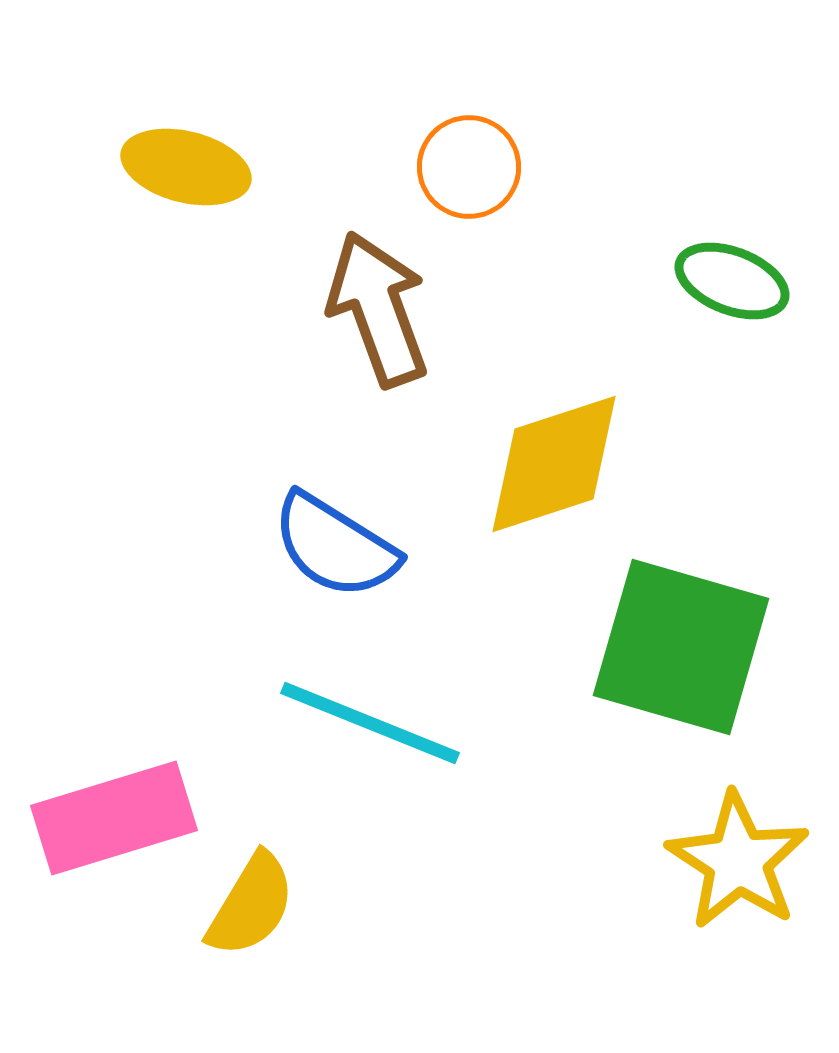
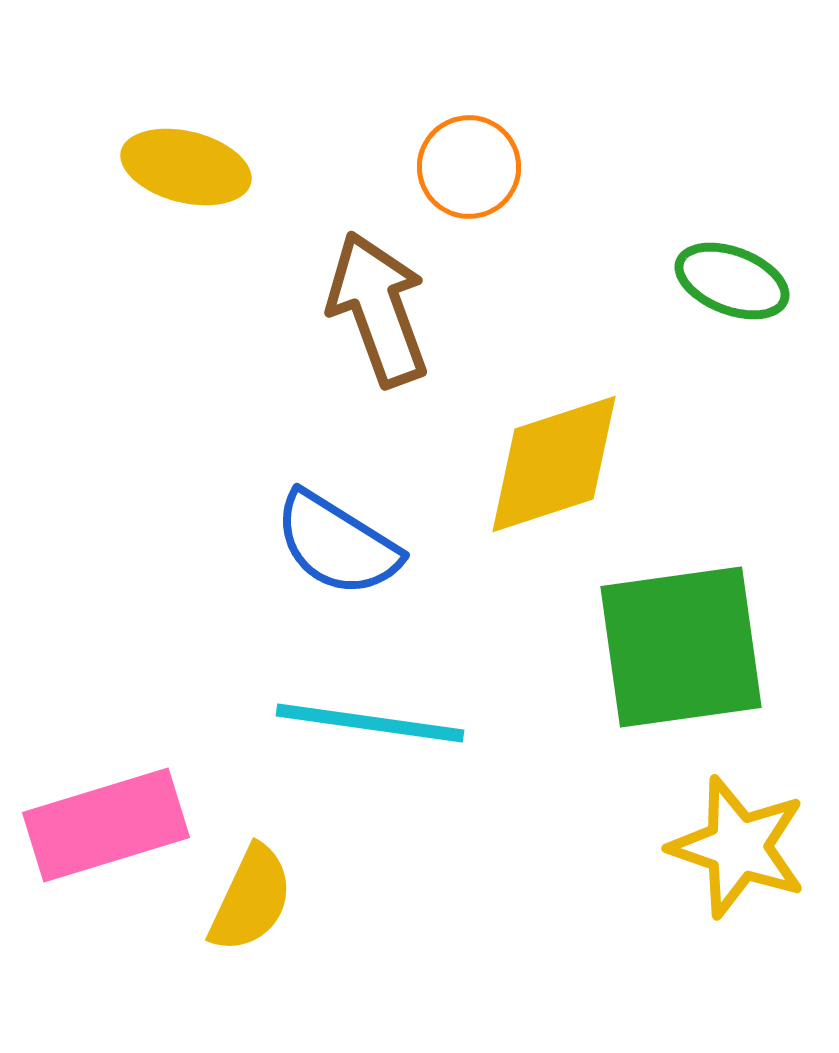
blue semicircle: moved 2 px right, 2 px up
green square: rotated 24 degrees counterclockwise
cyan line: rotated 14 degrees counterclockwise
pink rectangle: moved 8 px left, 7 px down
yellow star: moved 14 px up; rotated 14 degrees counterclockwise
yellow semicircle: moved 6 px up; rotated 6 degrees counterclockwise
